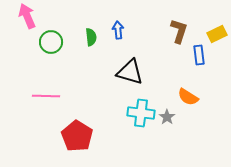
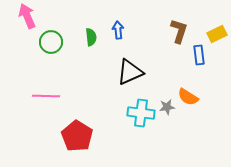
black triangle: rotated 40 degrees counterclockwise
gray star: moved 10 px up; rotated 28 degrees clockwise
